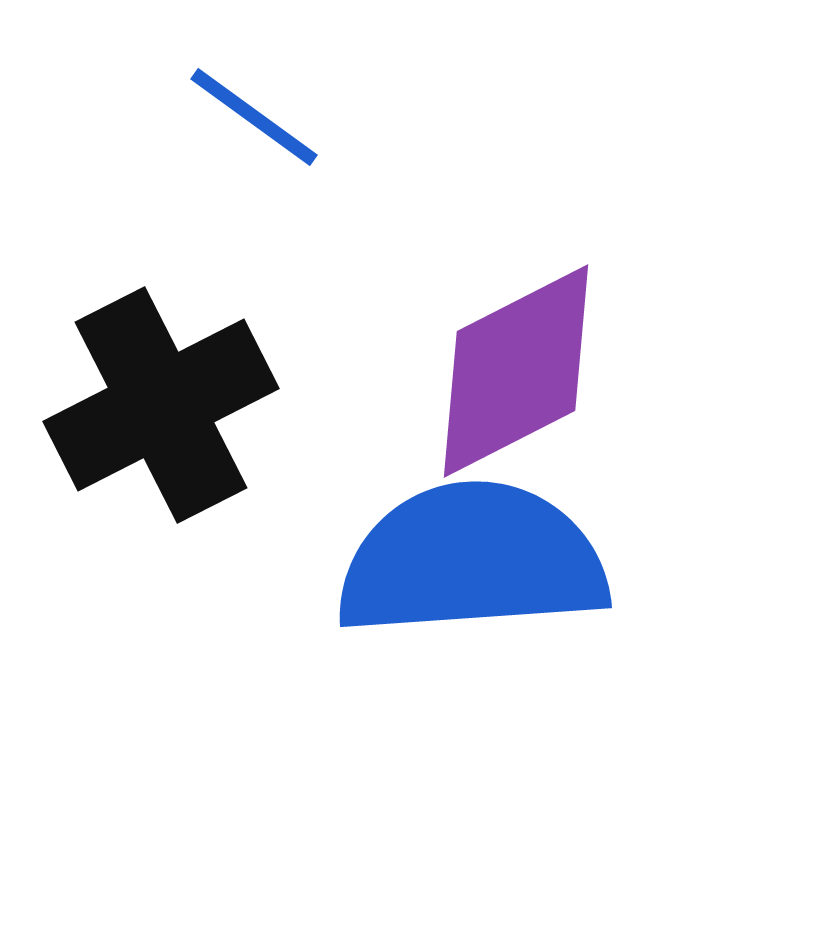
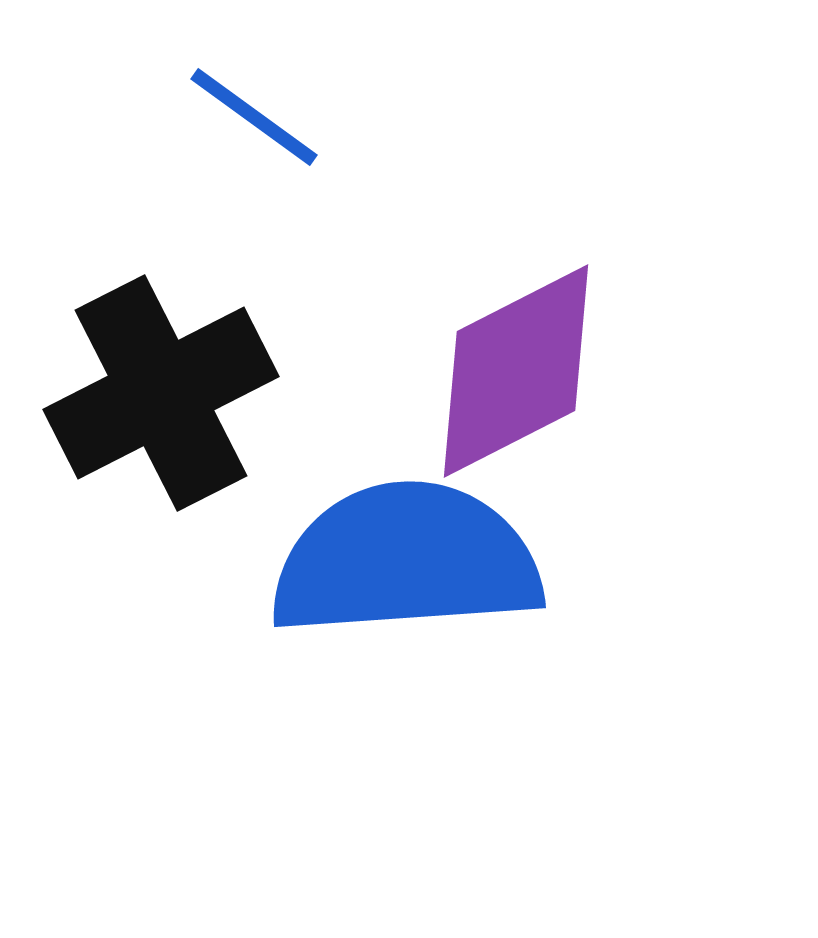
black cross: moved 12 px up
blue semicircle: moved 66 px left
